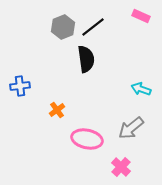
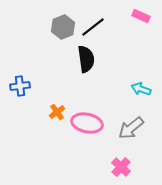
orange cross: moved 2 px down
pink ellipse: moved 16 px up
